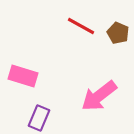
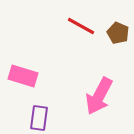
pink arrow: rotated 24 degrees counterclockwise
purple rectangle: rotated 15 degrees counterclockwise
